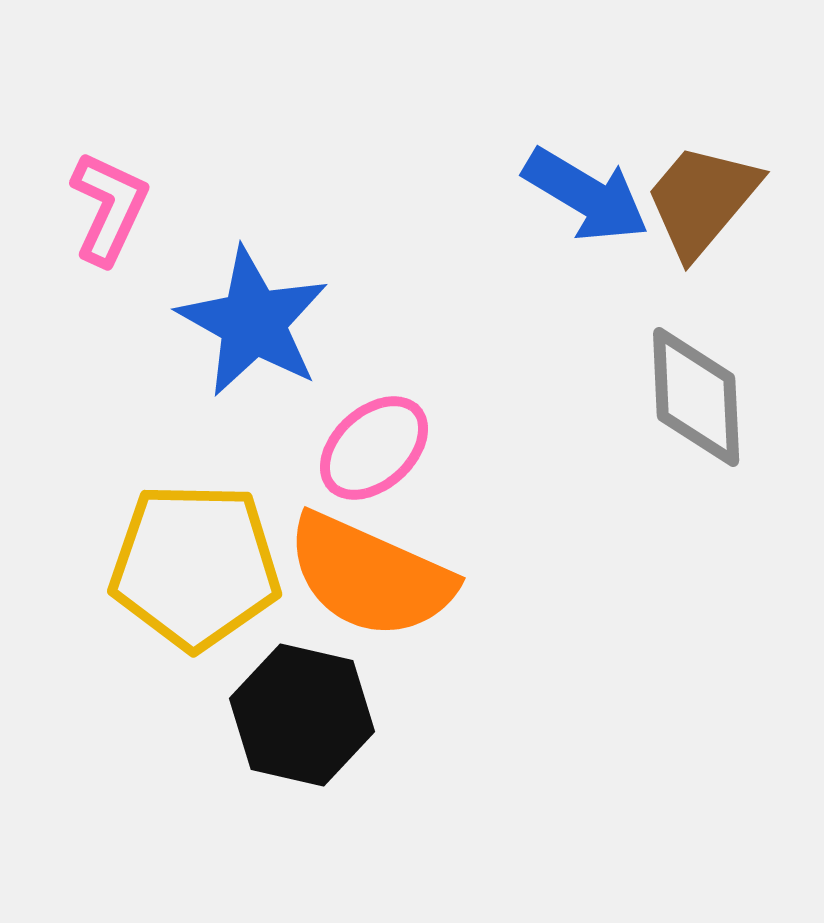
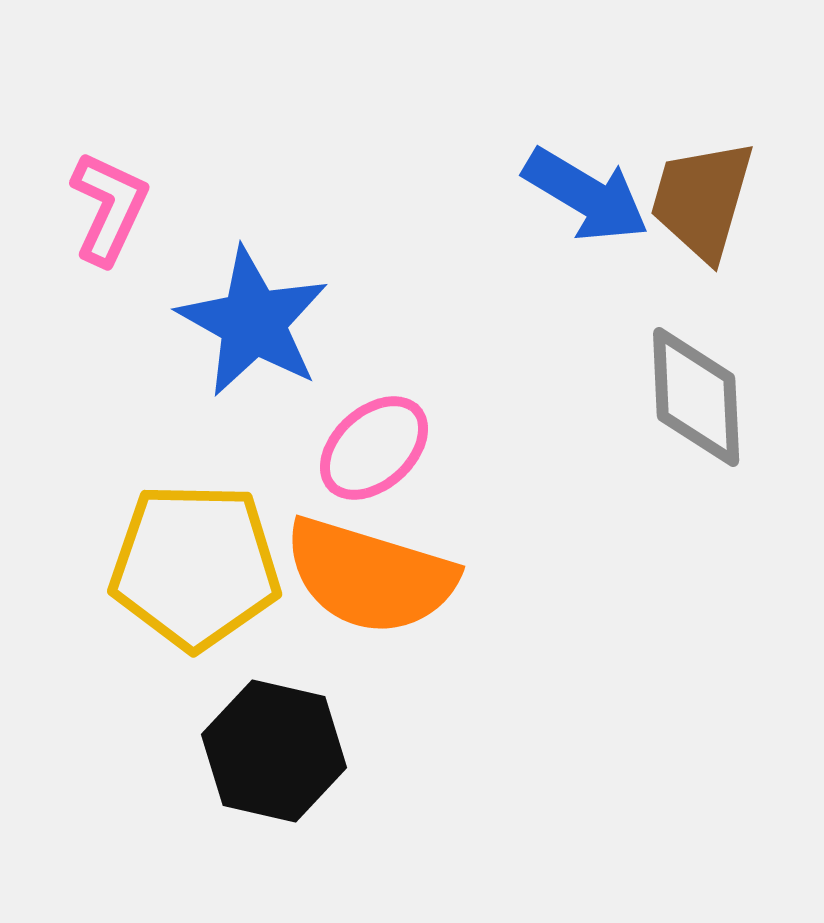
brown trapezoid: rotated 24 degrees counterclockwise
orange semicircle: rotated 7 degrees counterclockwise
black hexagon: moved 28 px left, 36 px down
